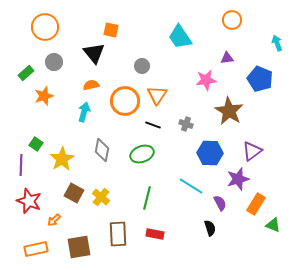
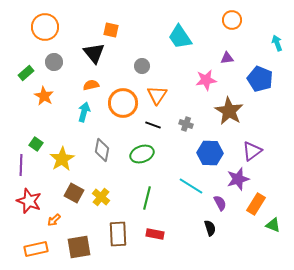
orange star at (44, 96): rotated 24 degrees counterclockwise
orange circle at (125, 101): moved 2 px left, 2 px down
